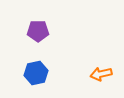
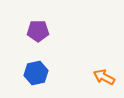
orange arrow: moved 3 px right, 3 px down; rotated 40 degrees clockwise
